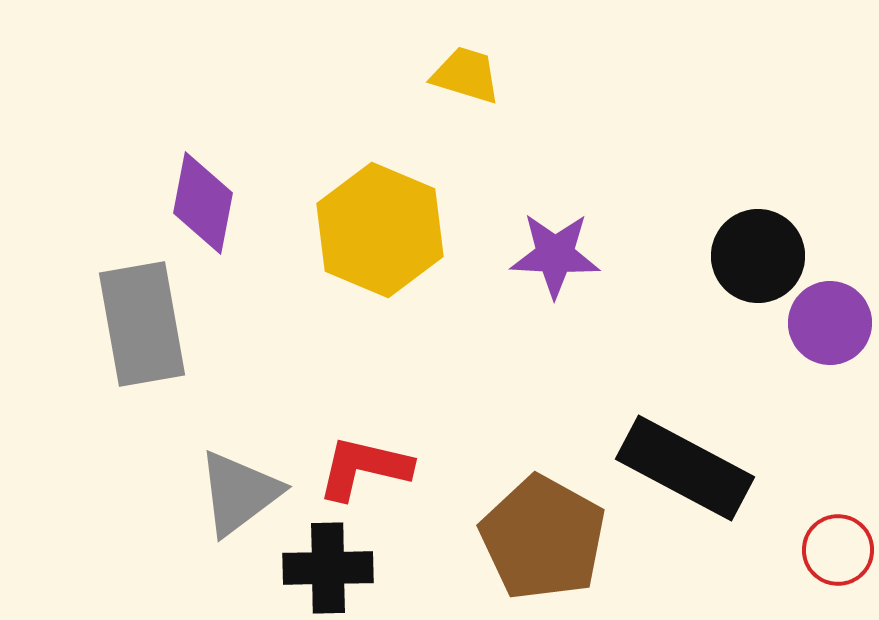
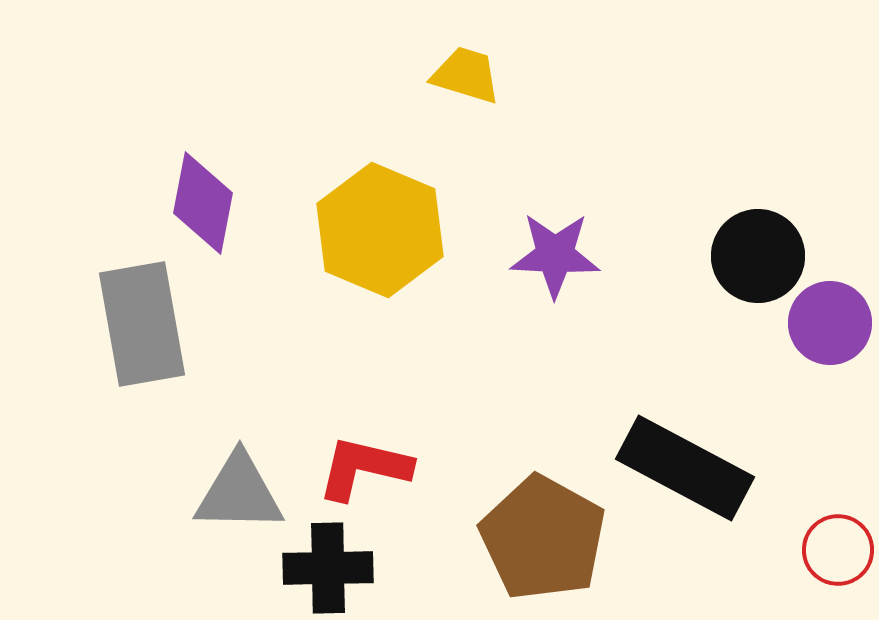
gray triangle: rotated 38 degrees clockwise
